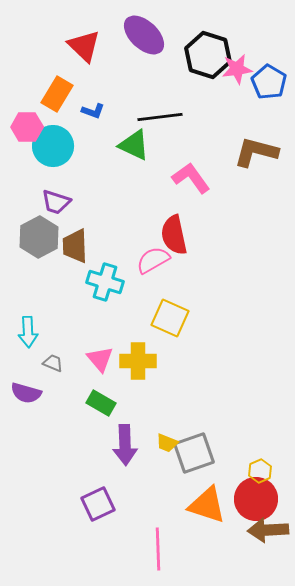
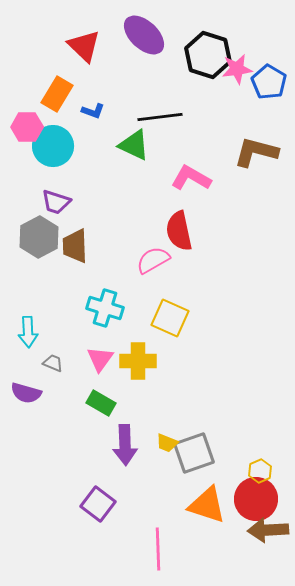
pink L-shape: rotated 24 degrees counterclockwise
red semicircle: moved 5 px right, 4 px up
cyan cross: moved 26 px down
pink triangle: rotated 16 degrees clockwise
purple square: rotated 28 degrees counterclockwise
